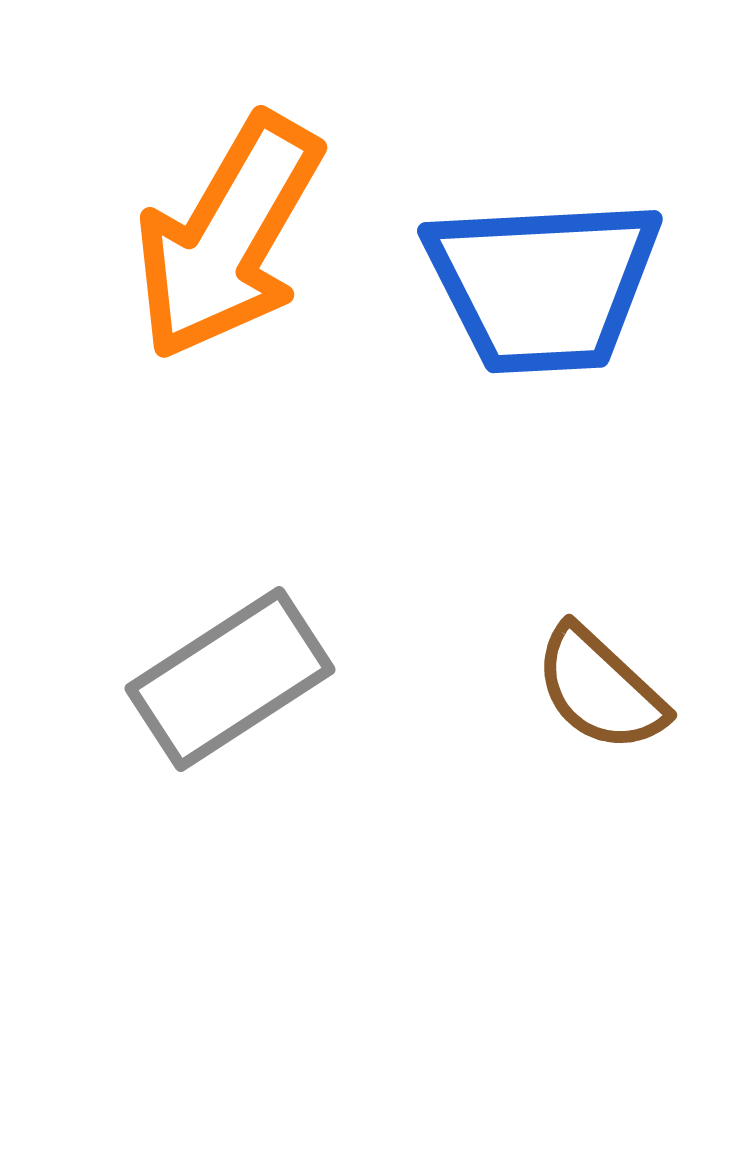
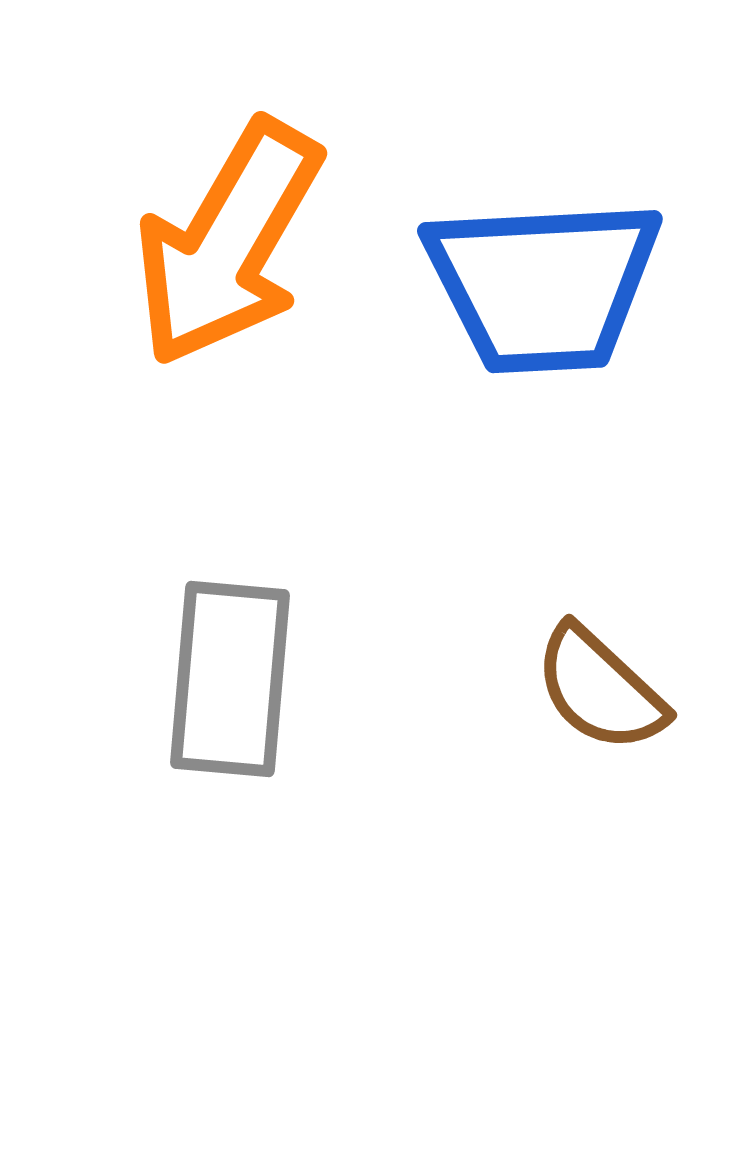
orange arrow: moved 6 px down
gray rectangle: rotated 52 degrees counterclockwise
